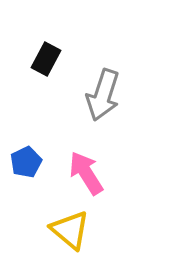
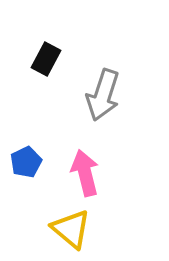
pink arrow: moved 1 px left; rotated 18 degrees clockwise
yellow triangle: moved 1 px right, 1 px up
